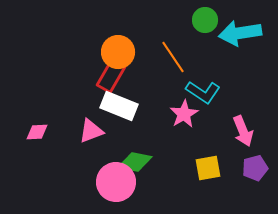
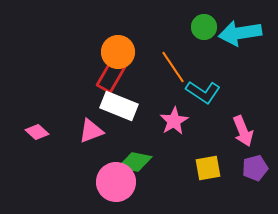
green circle: moved 1 px left, 7 px down
orange line: moved 10 px down
pink star: moved 10 px left, 7 px down
pink diamond: rotated 45 degrees clockwise
